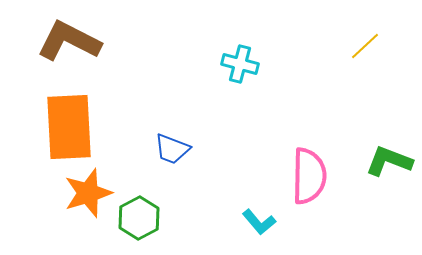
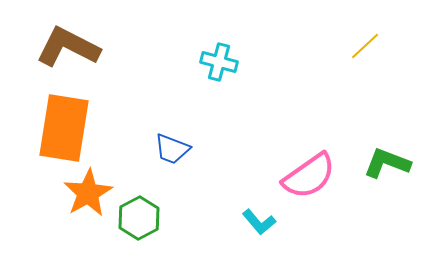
brown L-shape: moved 1 px left, 6 px down
cyan cross: moved 21 px left, 2 px up
orange rectangle: moved 5 px left, 1 px down; rotated 12 degrees clockwise
green L-shape: moved 2 px left, 2 px down
pink semicircle: rotated 54 degrees clockwise
orange star: rotated 12 degrees counterclockwise
